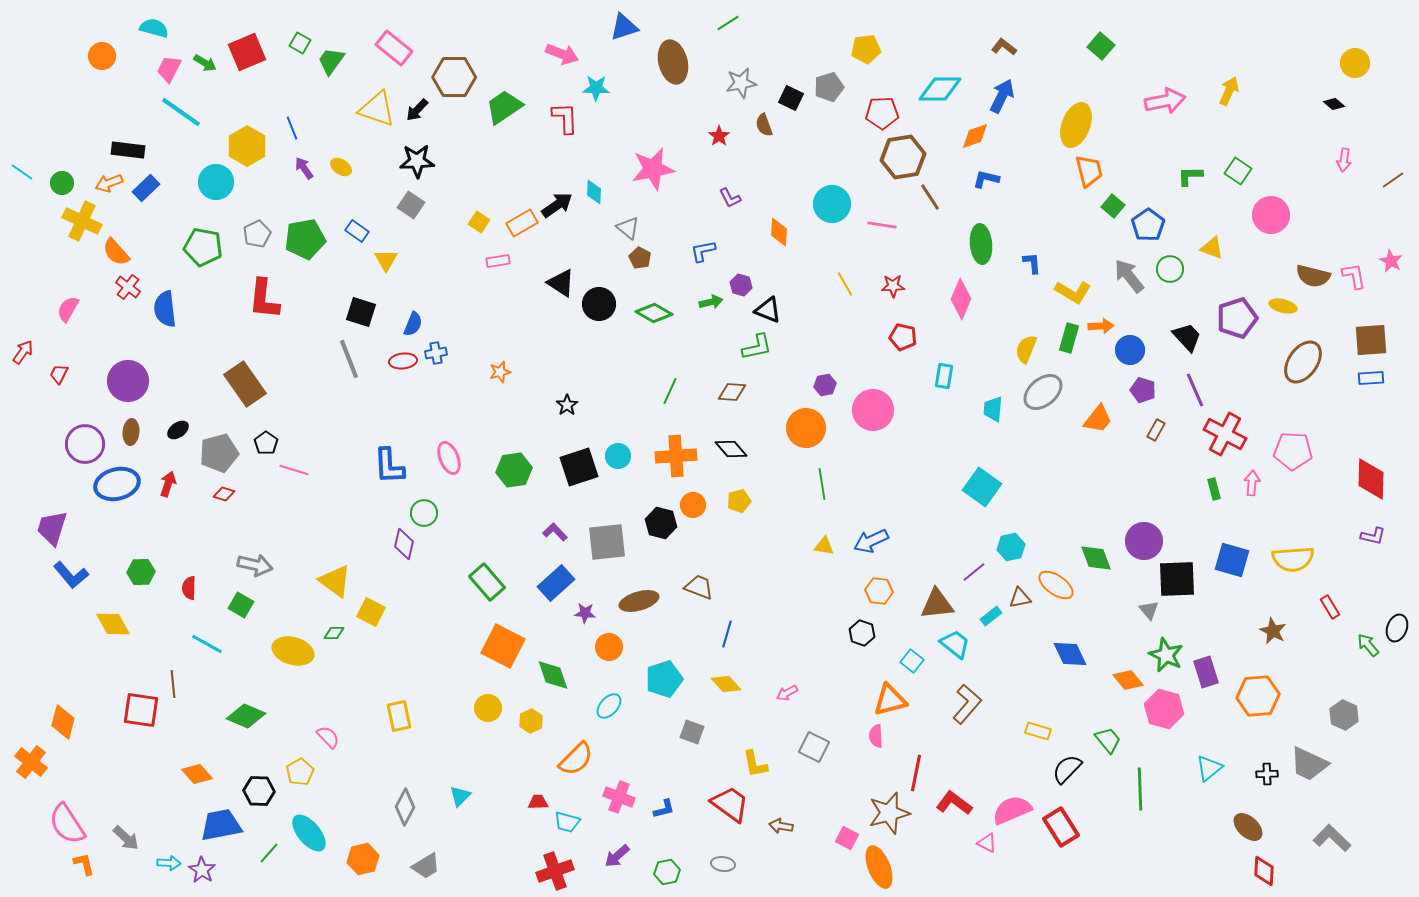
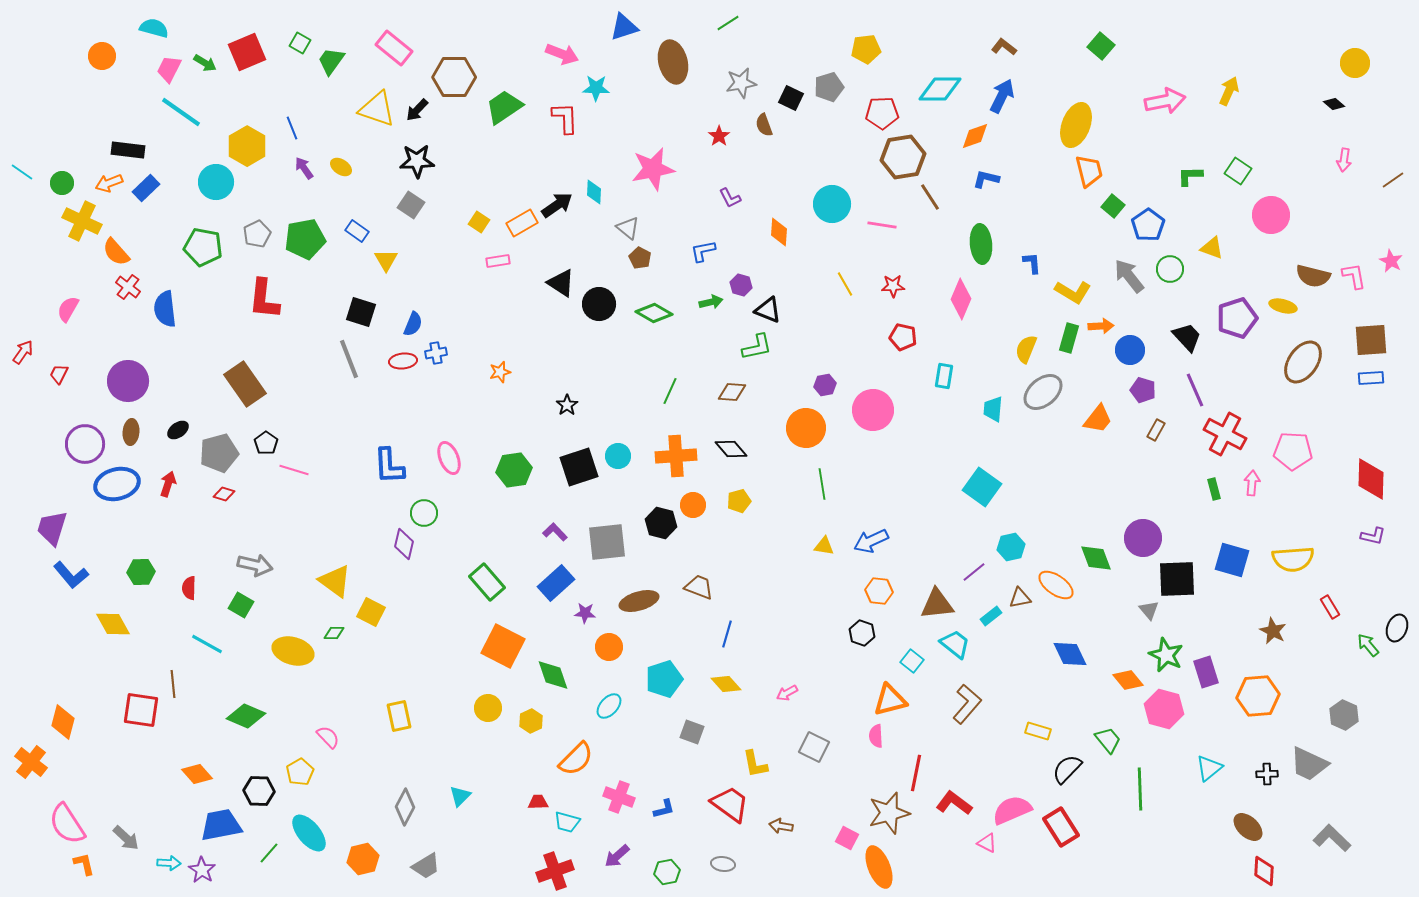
purple circle at (1144, 541): moved 1 px left, 3 px up
